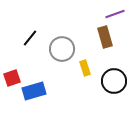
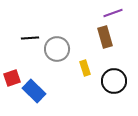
purple line: moved 2 px left, 1 px up
black line: rotated 48 degrees clockwise
gray circle: moved 5 px left
blue rectangle: rotated 60 degrees clockwise
